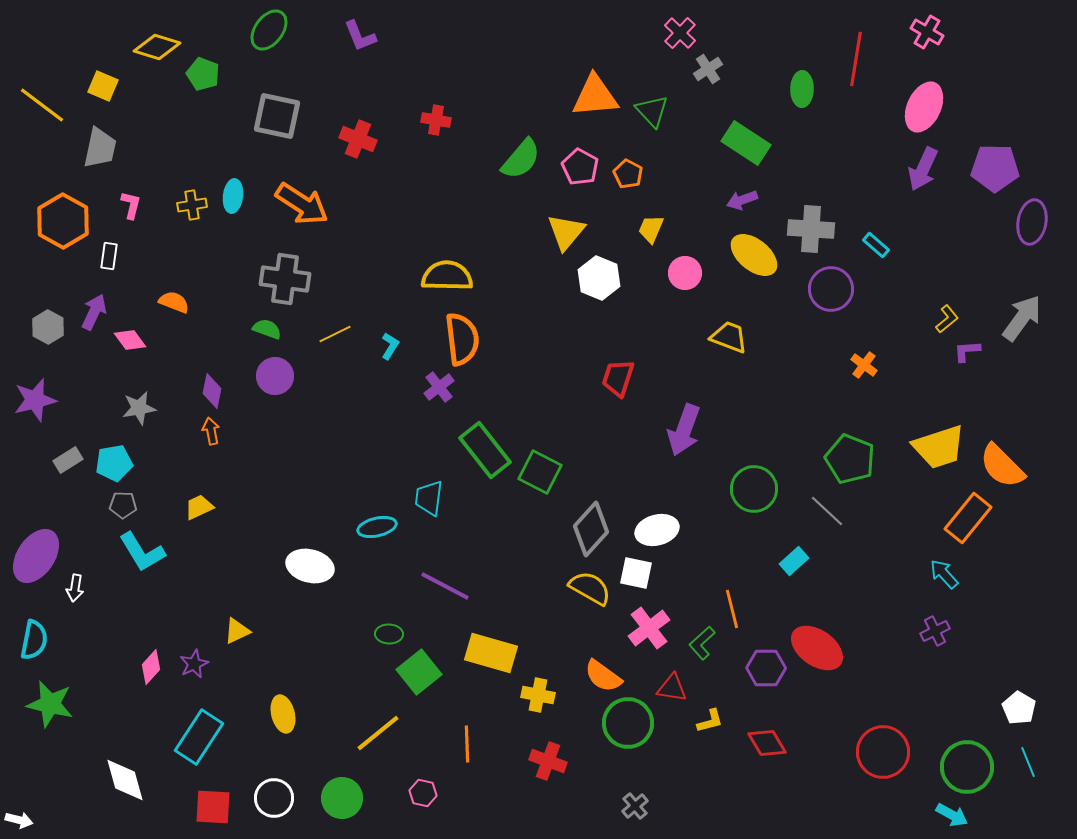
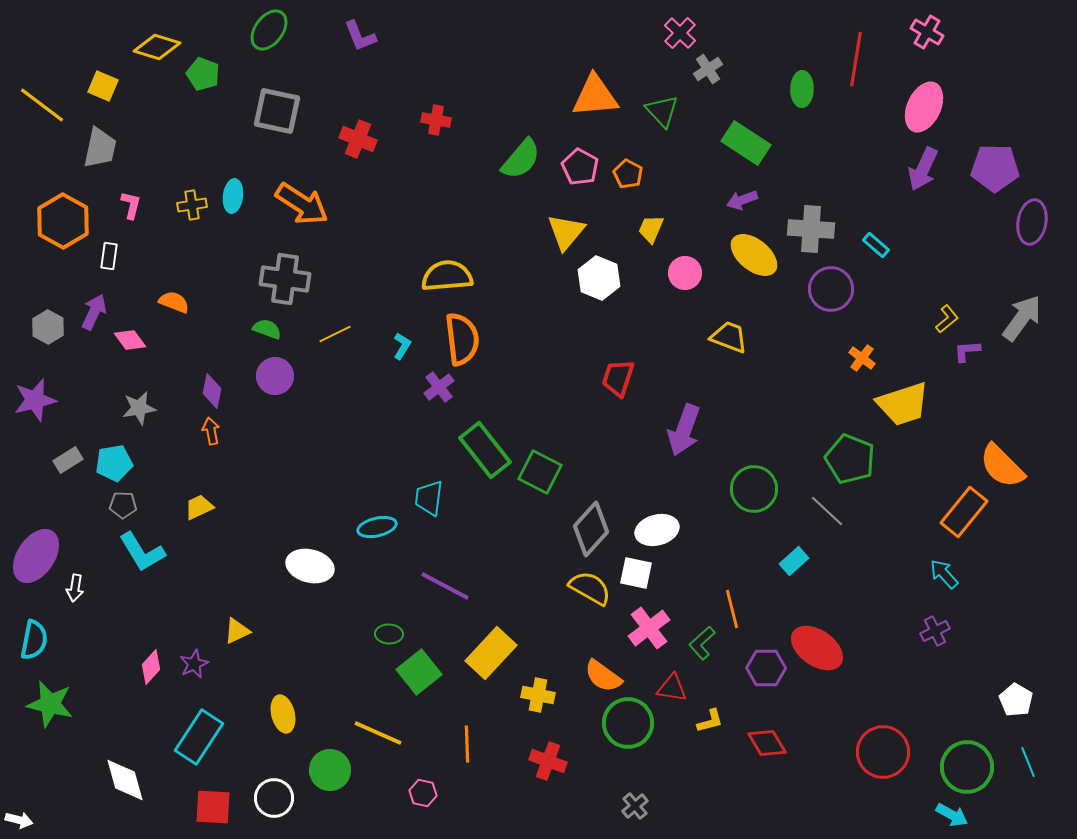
green triangle at (652, 111): moved 10 px right
gray square at (277, 116): moved 5 px up
yellow semicircle at (447, 276): rotated 6 degrees counterclockwise
cyan L-shape at (390, 346): moved 12 px right
orange cross at (864, 365): moved 2 px left, 7 px up
yellow trapezoid at (939, 447): moved 36 px left, 43 px up
orange rectangle at (968, 518): moved 4 px left, 6 px up
yellow rectangle at (491, 653): rotated 63 degrees counterclockwise
white pentagon at (1019, 708): moved 3 px left, 8 px up
yellow line at (378, 733): rotated 63 degrees clockwise
green circle at (342, 798): moved 12 px left, 28 px up
